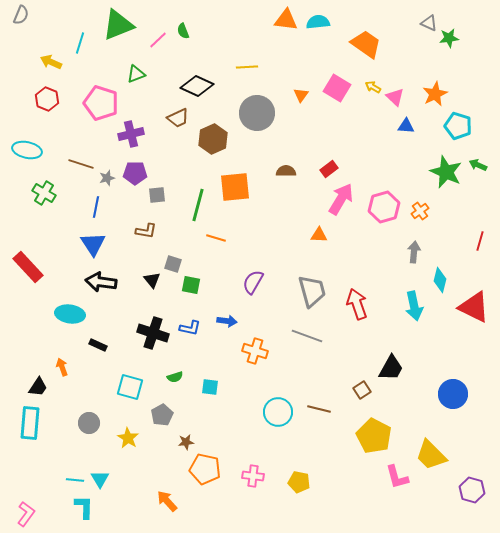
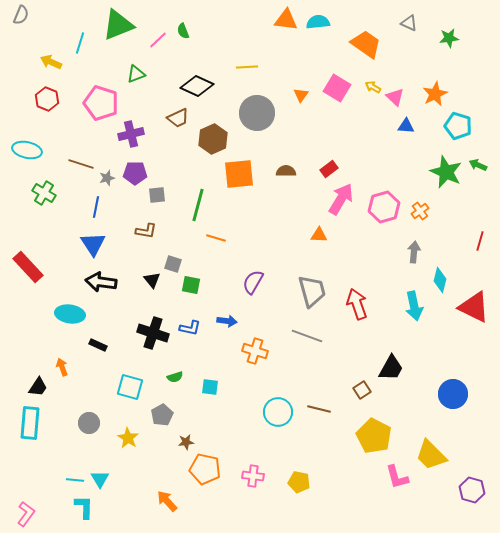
gray triangle at (429, 23): moved 20 px left
orange square at (235, 187): moved 4 px right, 13 px up
